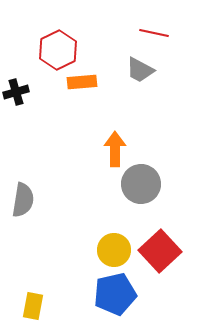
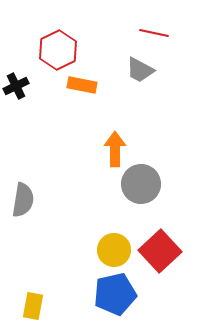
orange rectangle: moved 3 px down; rotated 16 degrees clockwise
black cross: moved 6 px up; rotated 10 degrees counterclockwise
